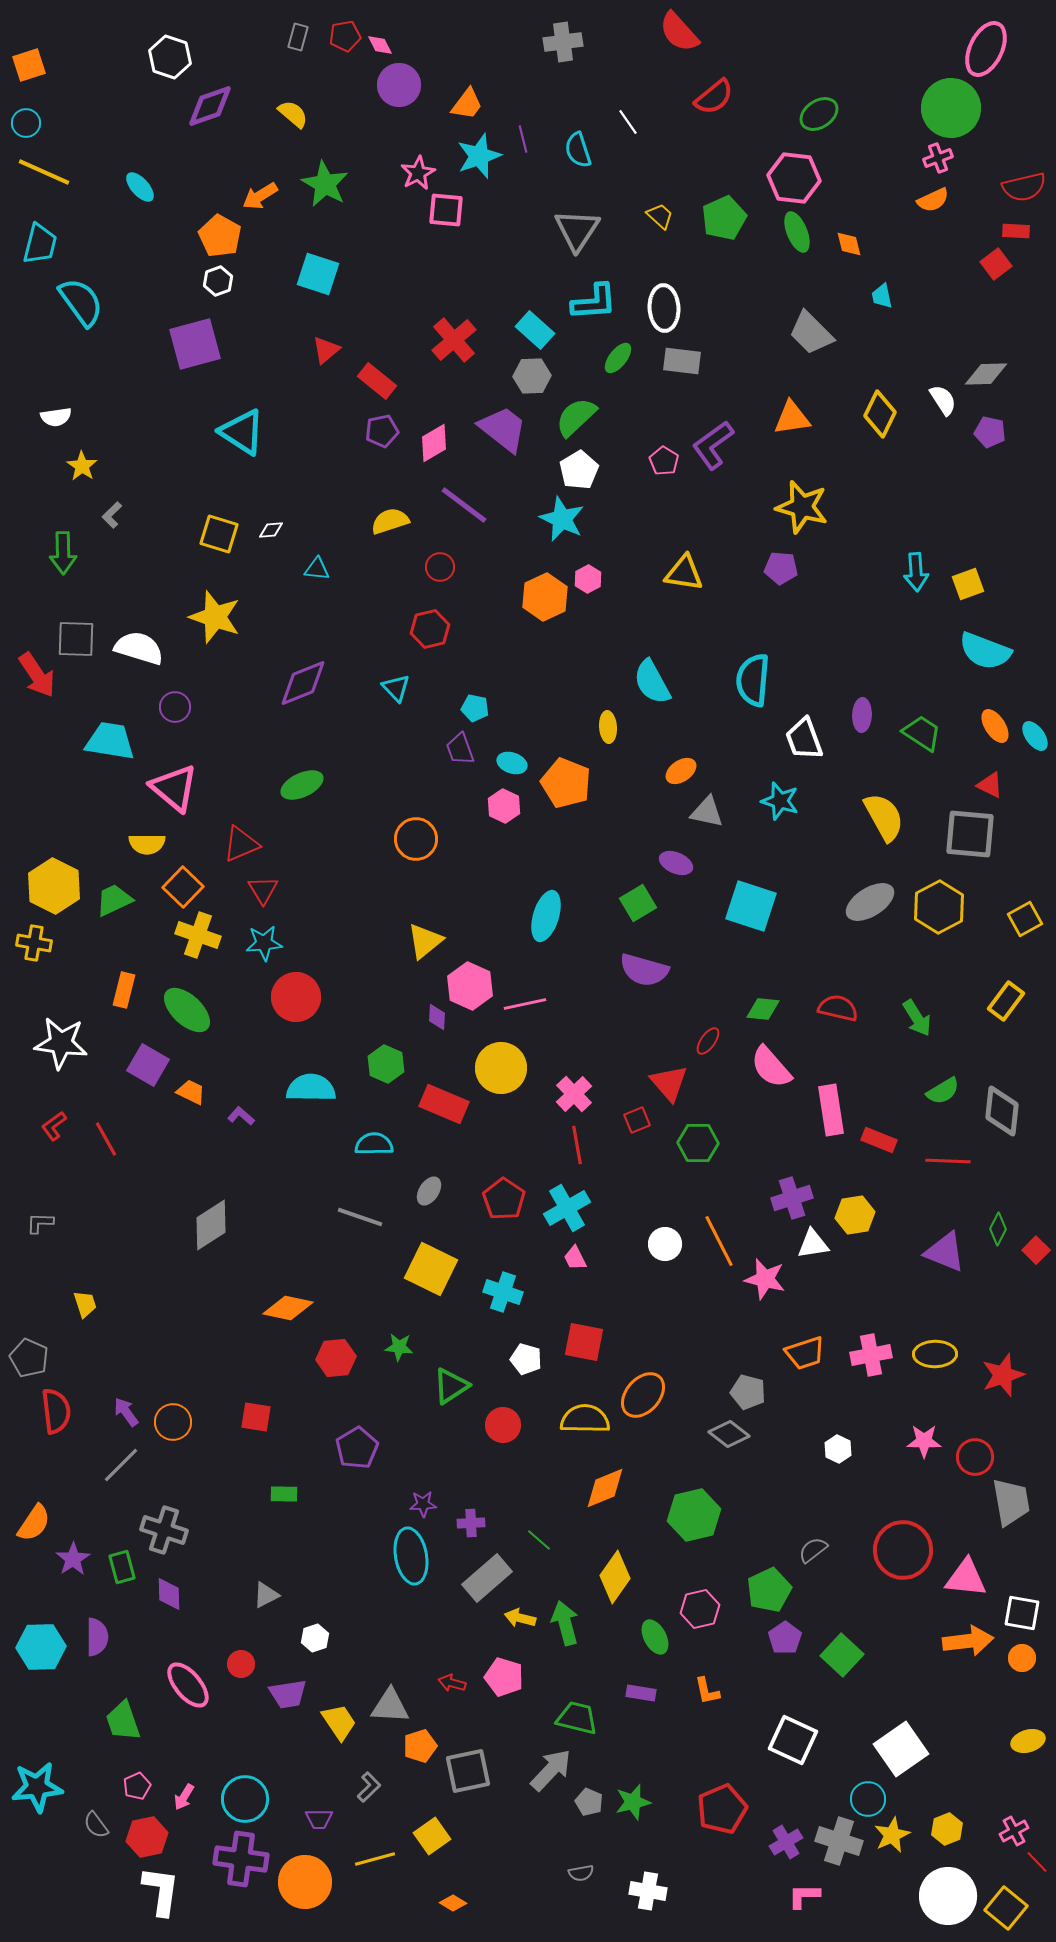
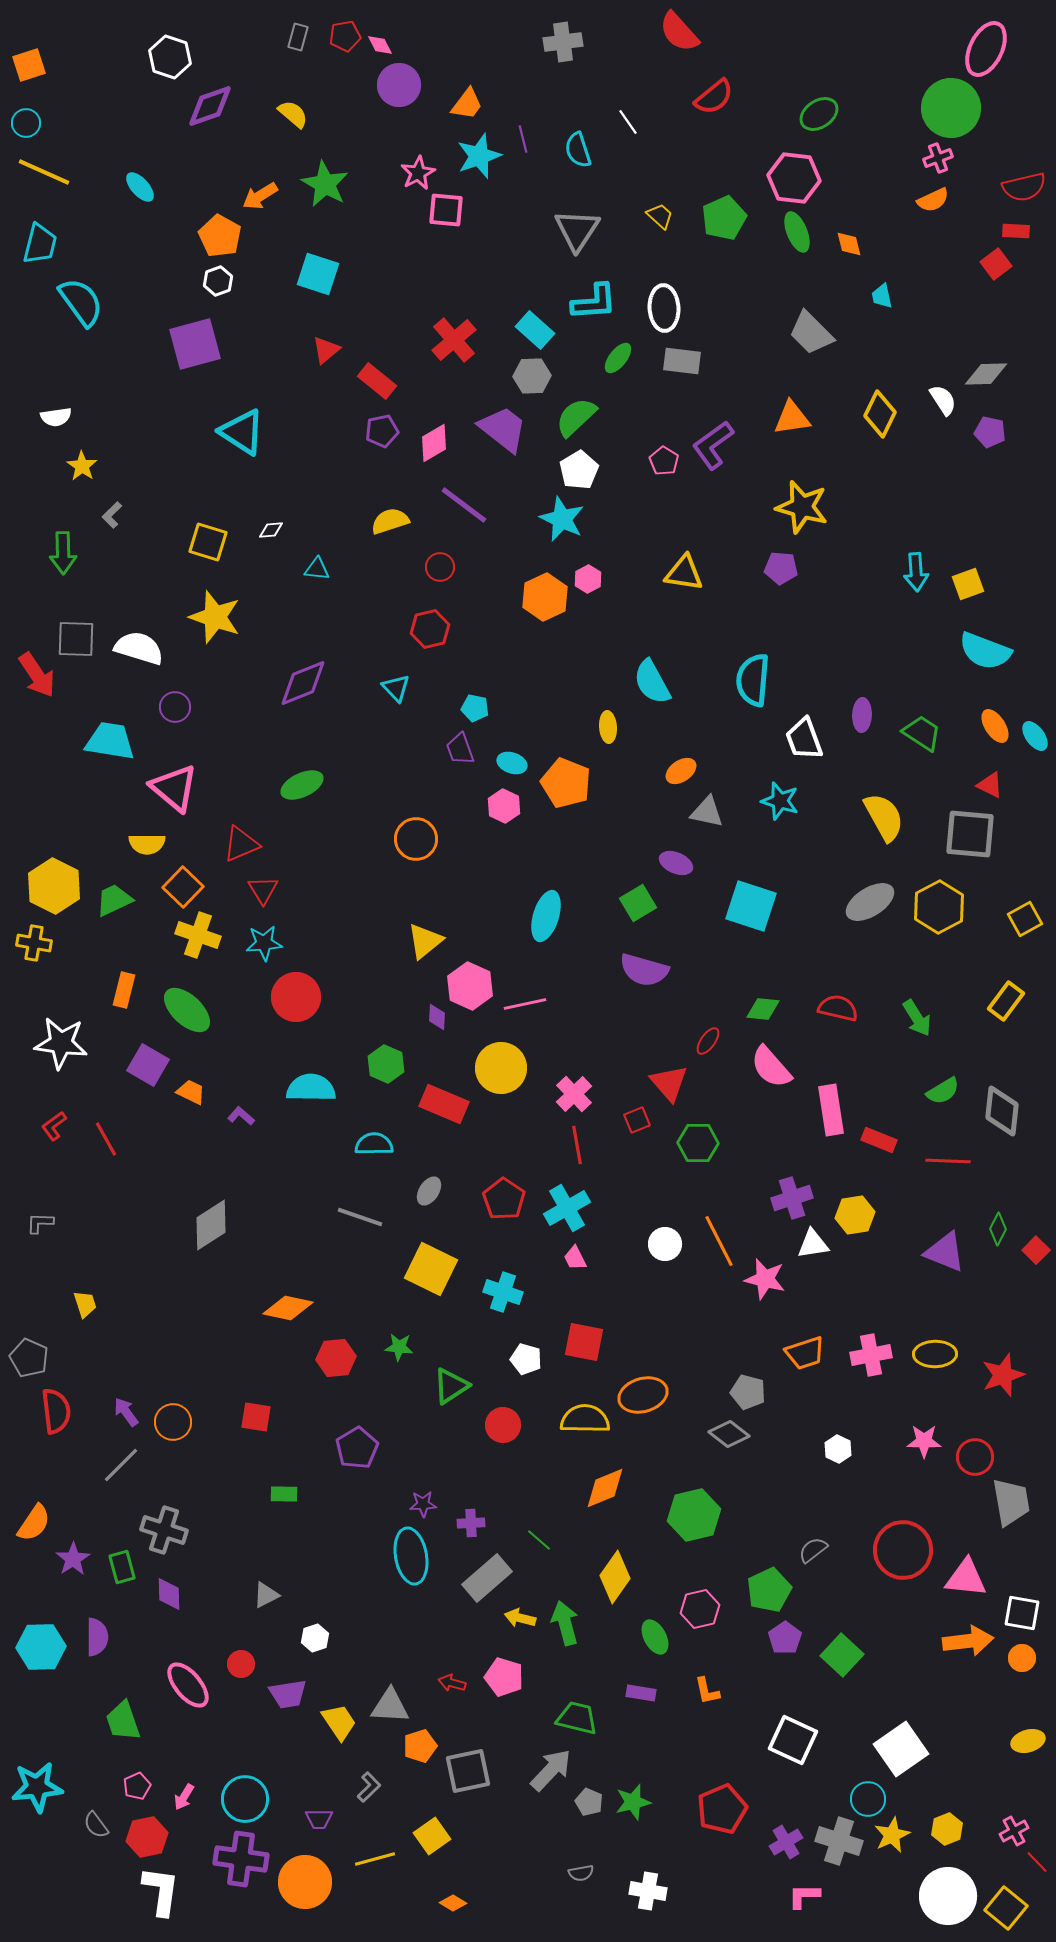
yellow square at (219, 534): moved 11 px left, 8 px down
orange ellipse at (643, 1395): rotated 33 degrees clockwise
